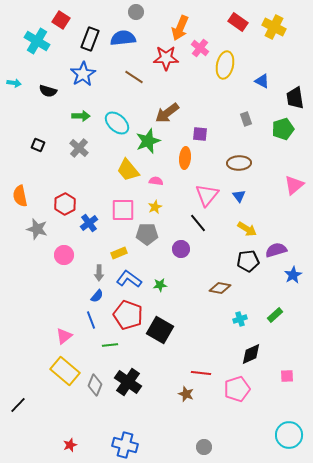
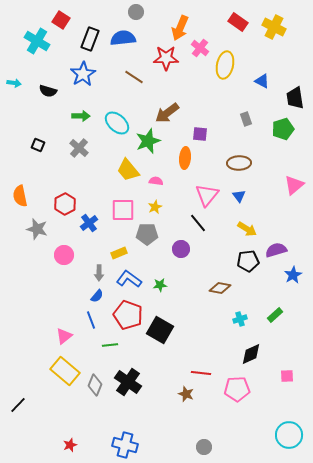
pink pentagon at (237, 389): rotated 15 degrees clockwise
